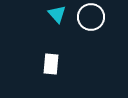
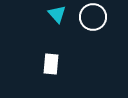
white circle: moved 2 px right
